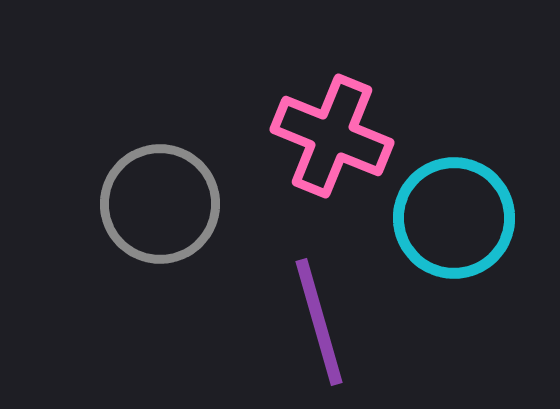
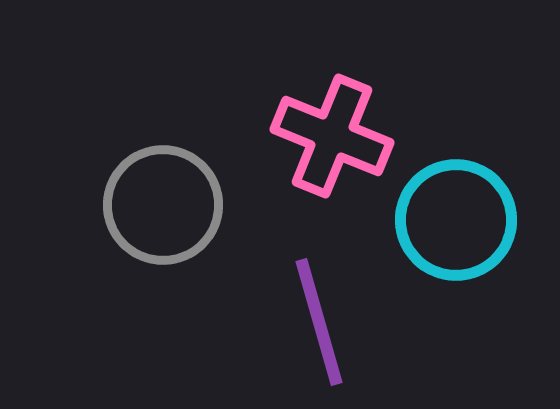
gray circle: moved 3 px right, 1 px down
cyan circle: moved 2 px right, 2 px down
